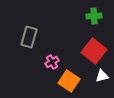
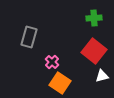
green cross: moved 2 px down
pink cross: rotated 16 degrees counterclockwise
orange square: moved 9 px left, 2 px down
